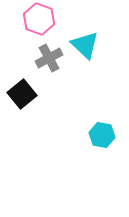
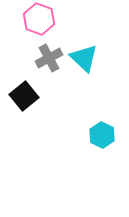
cyan triangle: moved 1 px left, 13 px down
black square: moved 2 px right, 2 px down
cyan hexagon: rotated 15 degrees clockwise
